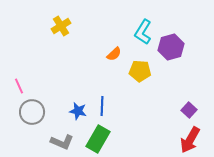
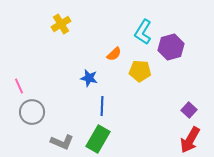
yellow cross: moved 2 px up
blue star: moved 11 px right, 33 px up
